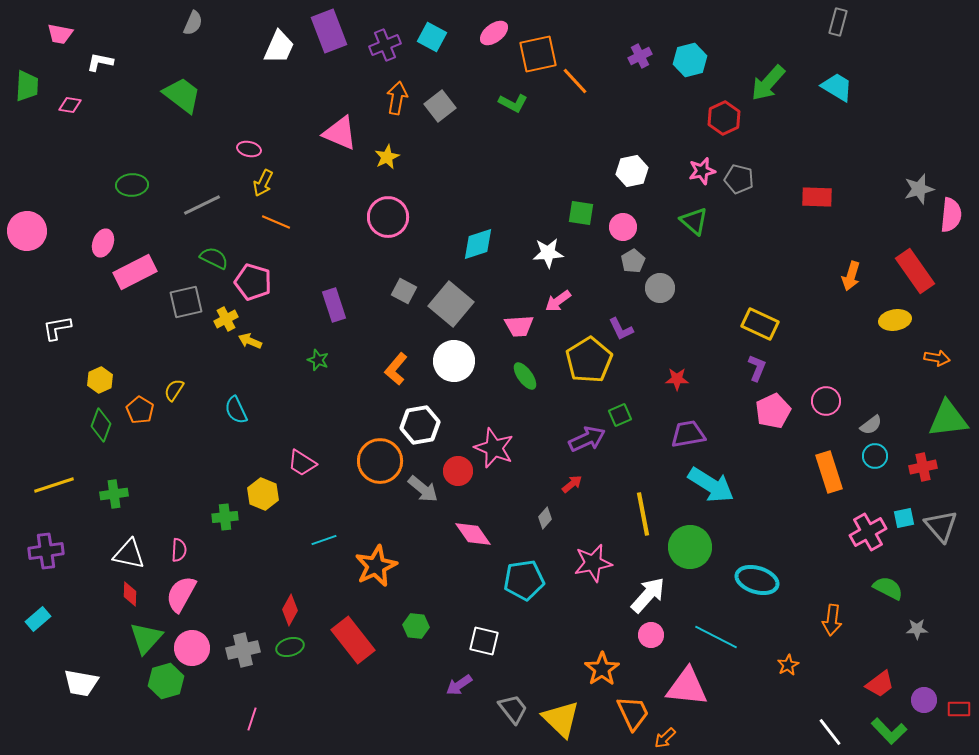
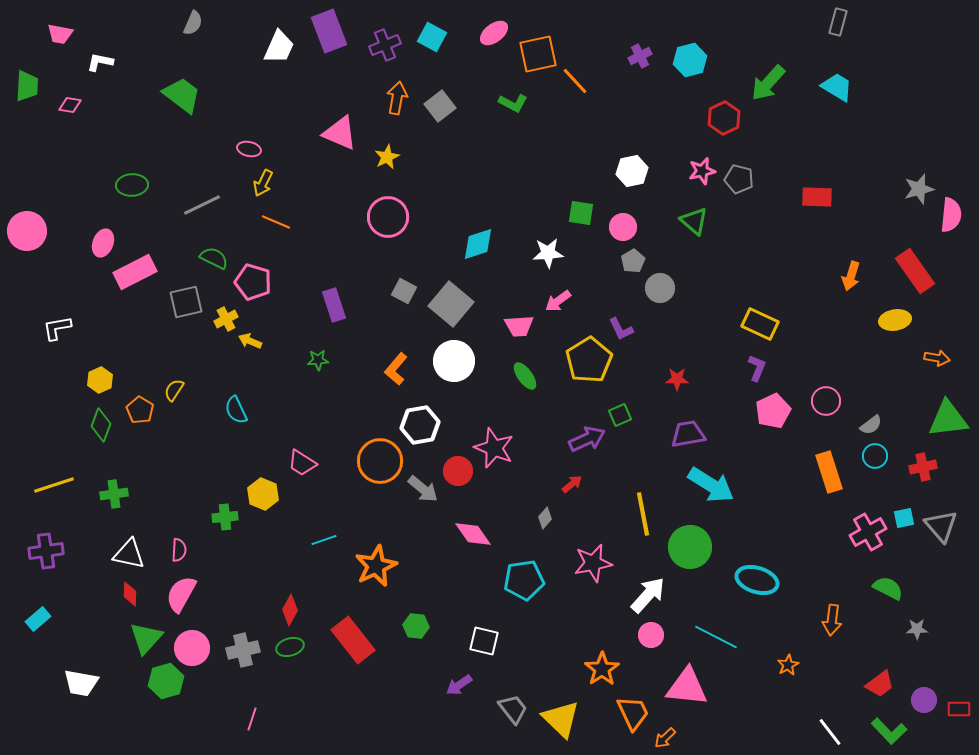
green star at (318, 360): rotated 25 degrees counterclockwise
